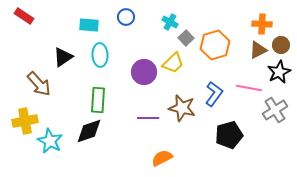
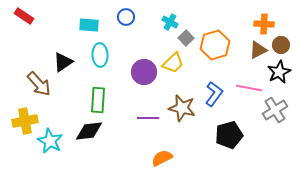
orange cross: moved 2 px right
black triangle: moved 5 px down
black diamond: rotated 12 degrees clockwise
